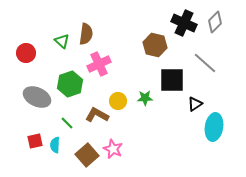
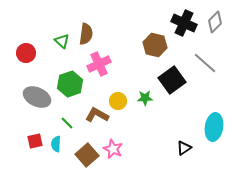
black square: rotated 36 degrees counterclockwise
black triangle: moved 11 px left, 44 px down
cyan semicircle: moved 1 px right, 1 px up
